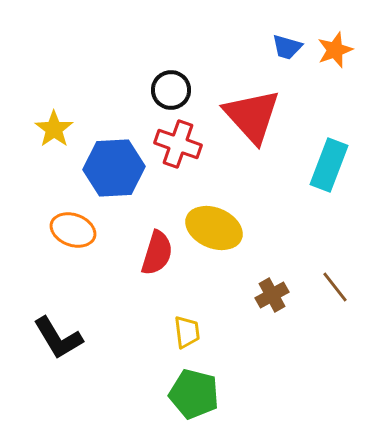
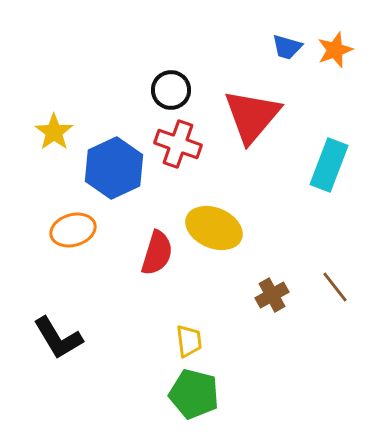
red triangle: rotated 22 degrees clockwise
yellow star: moved 3 px down
blue hexagon: rotated 22 degrees counterclockwise
orange ellipse: rotated 36 degrees counterclockwise
yellow trapezoid: moved 2 px right, 9 px down
